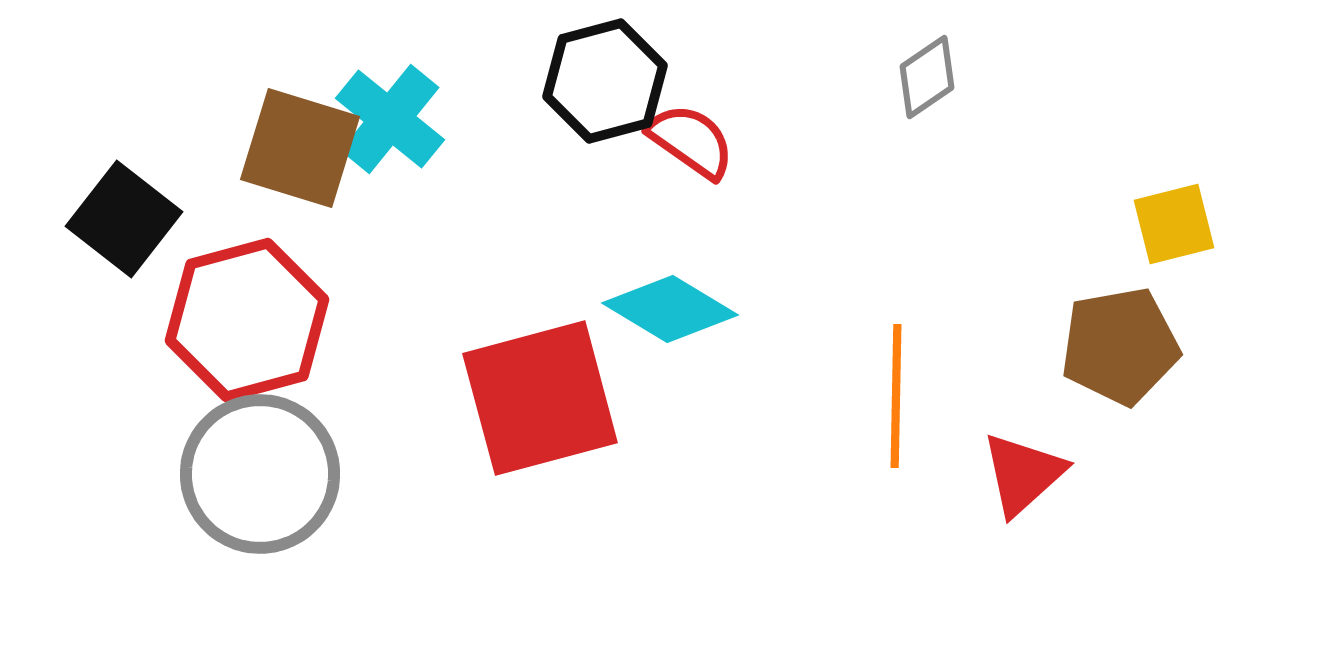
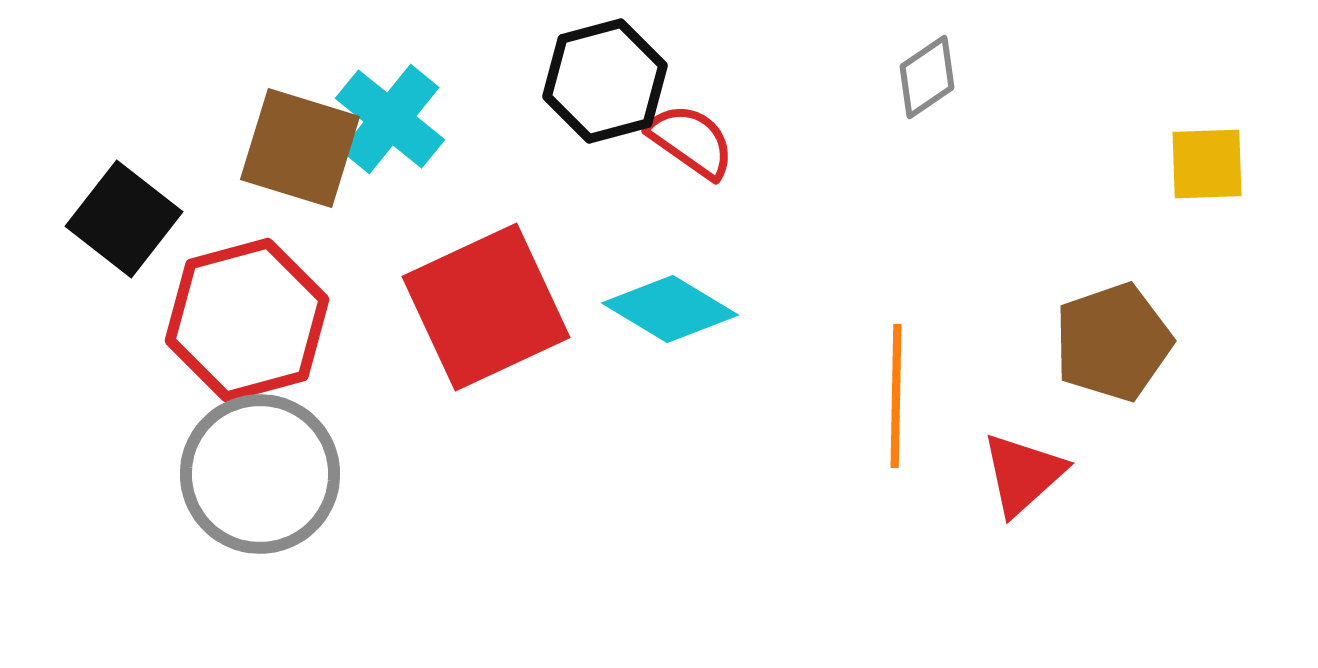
yellow square: moved 33 px right, 60 px up; rotated 12 degrees clockwise
brown pentagon: moved 7 px left, 4 px up; rotated 9 degrees counterclockwise
red square: moved 54 px left, 91 px up; rotated 10 degrees counterclockwise
